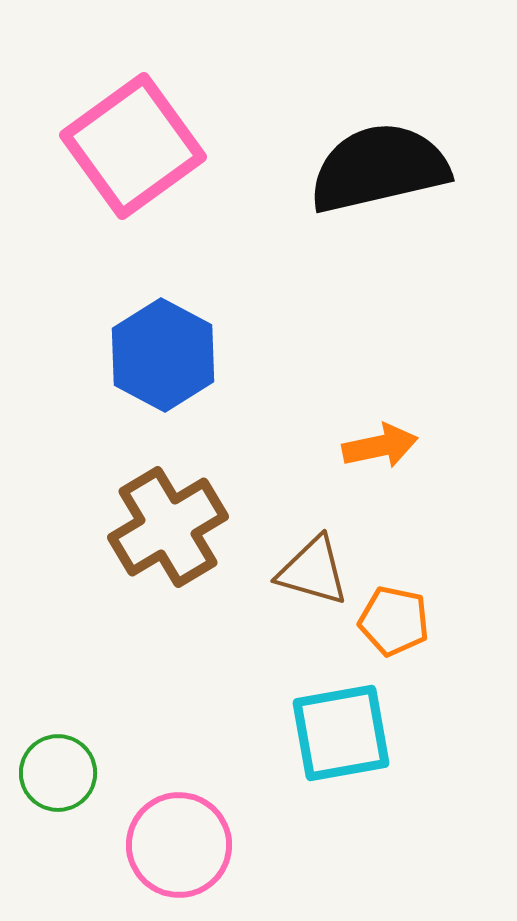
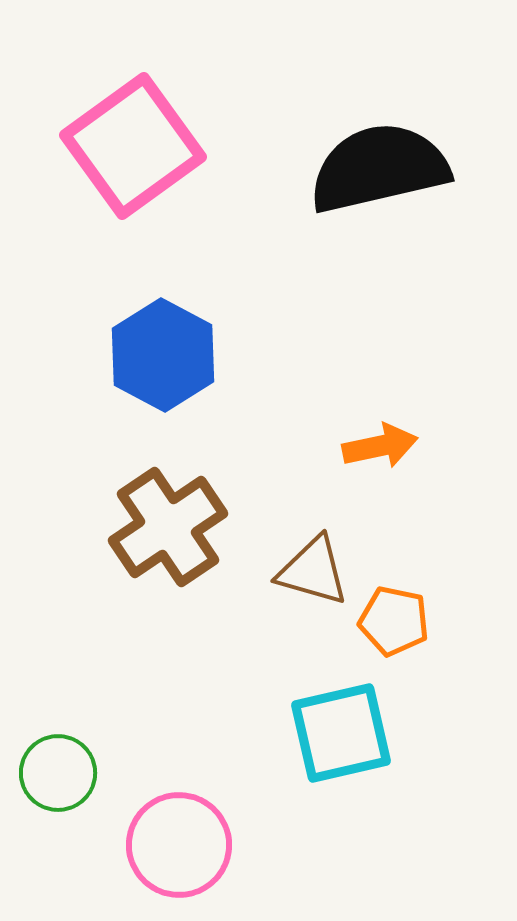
brown cross: rotated 3 degrees counterclockwise
cyan square: rotated 3 degrees counterclockwise
